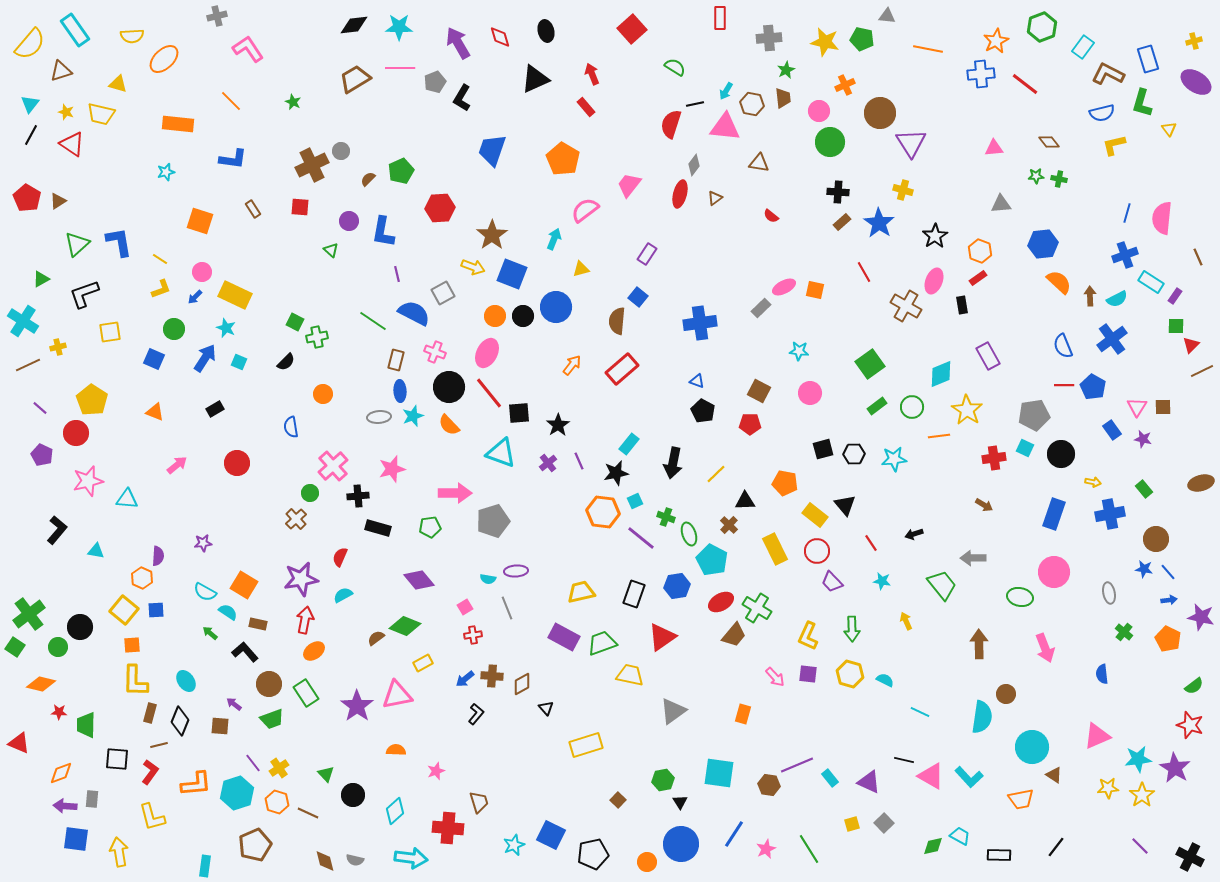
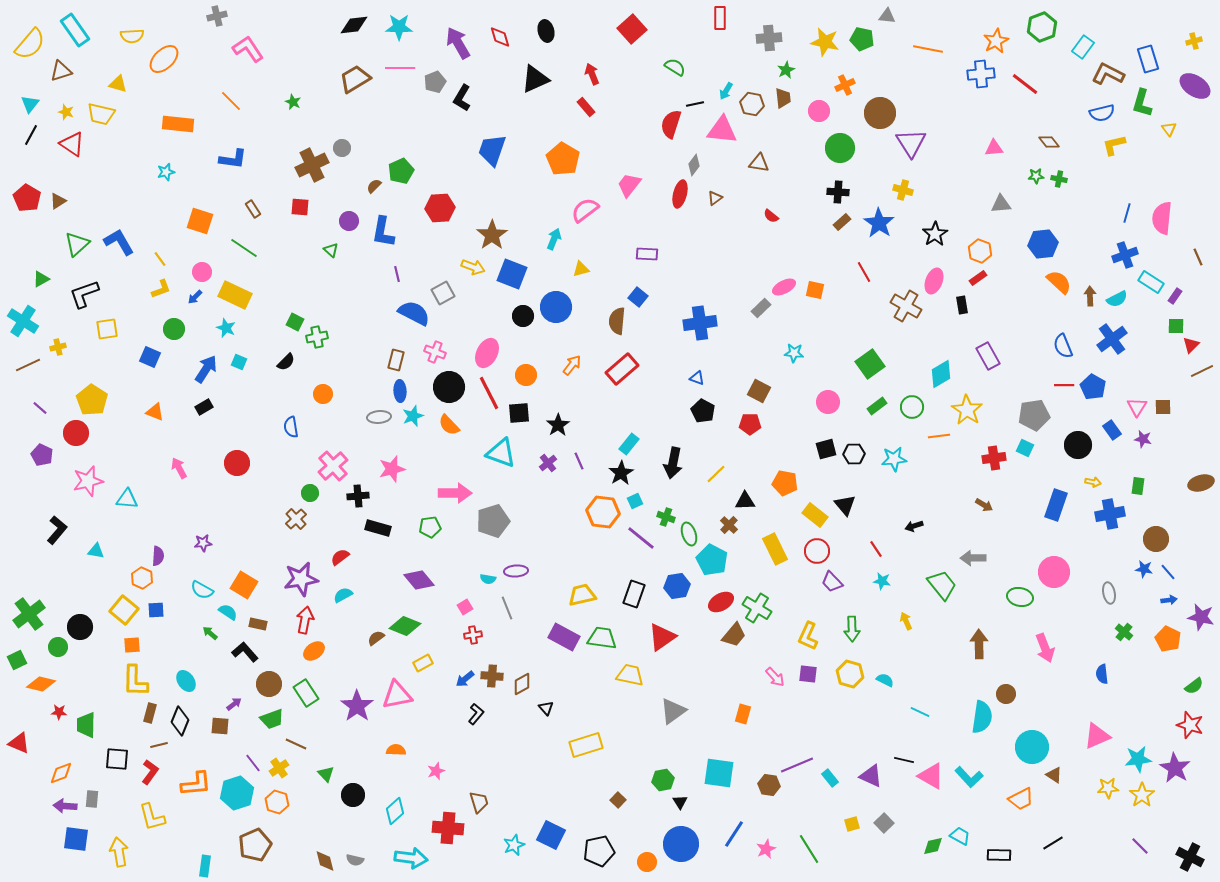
purple ellipse at (1196, 82): moved 1 px left, 4 px down
pink triangle at (725, 127): moved 3 px left, 3 px down
green circle at (830, 142): moved 10 px right, 6 px down
gray circle at (341, 151): moved 1 px right, 3 px up
brown semicircle at (368, 179): moved 6 px right, 7 px down
black star at (935, 236): moved 2 px up
blue L-shape at (119, 242): rotated 20 degrees counterclockwise
purple rectangle at (647, 254): rotated 60 degrees clockwise
yellow line at (160, 259): rotated 21 degrees clockwise
orange circle at (495, 316): moved 31 px right, 59 px down
green line at (373, 321): moved 129 px left, 73 px up
yellow square at (110, 332): moved 3 px left, 3 px up
cyan star at (799, 351): moved 5 px left, 2 px down
blue arrow at (205, 358): moved 1 px right, 11 px down
blue square at (154, 359): moved 4 px left, 2 px up
cyan diamond at (941, 374): rotated 8 degrees counterclockwise
blue triangle at (697, 381): moved 3 px up
red line at (489, 393): rotated 12 degrees clockwise
pink circle at (810, 393): moved 18 px right, 9 px down
black rectangle at (215, 409): moved 11 px left, 2 px up
black square at (823, 449): moved 3 px right
black circle at (1061, 454): moved 17 px right, 9 px up
pink arrow at (177, 465): moved 2 px right, 3 px down; rotated 80 degrees counterclockwise
black star at (616, 473): moved 5 px right; rotated 20 degrees counterclockwise
green rectangle at (1144, 489): moved 6 px left, 3 px up; rotated 48 degrees clockwise
blue rectangle at (1054, 514): moved 2 px right, 9 px up
black arrow at (914, 534): moved 8 px up
red line at (871, 543): moved 5 px right, 6 px down
red semicircle at (340, 557): rotated 30 degrees clockwise
cyan semicircle at (205, 592): moved 3 px left, 2 px up
yellow trapezoid at (581, 592): moved 1 px right, 3 px down
green trapezoid at (602, 643): moved 5 px up; rotated 28 degrees clockwise
green square at (15, 647): moved 2 px right, 13 px down; rotated 30 degrees clockwise
purple arrow at (234, 704): rotated 105 degrees clockwise
purple triangle at (869, 782): moved 2 px right, 6 px up
orange trapezoid at (1021, 799): rotated 16 degrees counterclockwise
brown line at (308, 813): moved 12 px left, 69 px up
black line at (1056, 847): moved 3 px left, 4 px up; rotated 20 degrees clockwise
black pentagon at (593, 854): moved 6 px right, 3 px up
